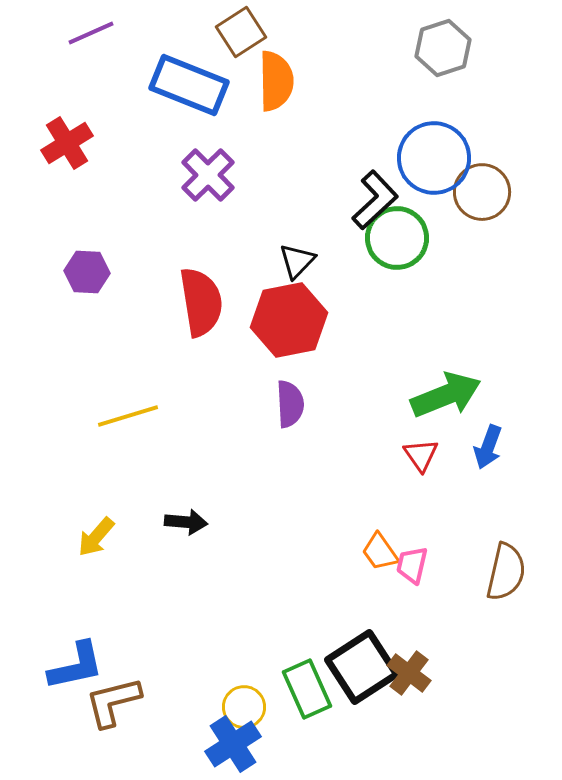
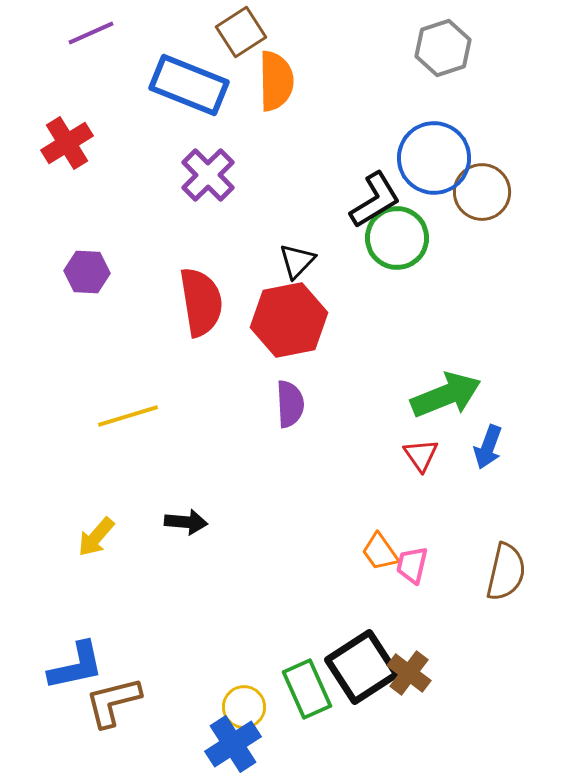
black L-shape: rotated 12 degrees clockwise
